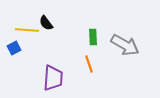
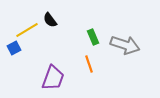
black semicircle: moved 4 px right, 3 px up
yellow line: rotated 35 degrees counterclockwise
green rectangle: rotated 21 degrees counterclockwise
gray arrow: rotated 12 degrees counterclockwise
purple trapezoid: rotated 16 degrees clockwise
